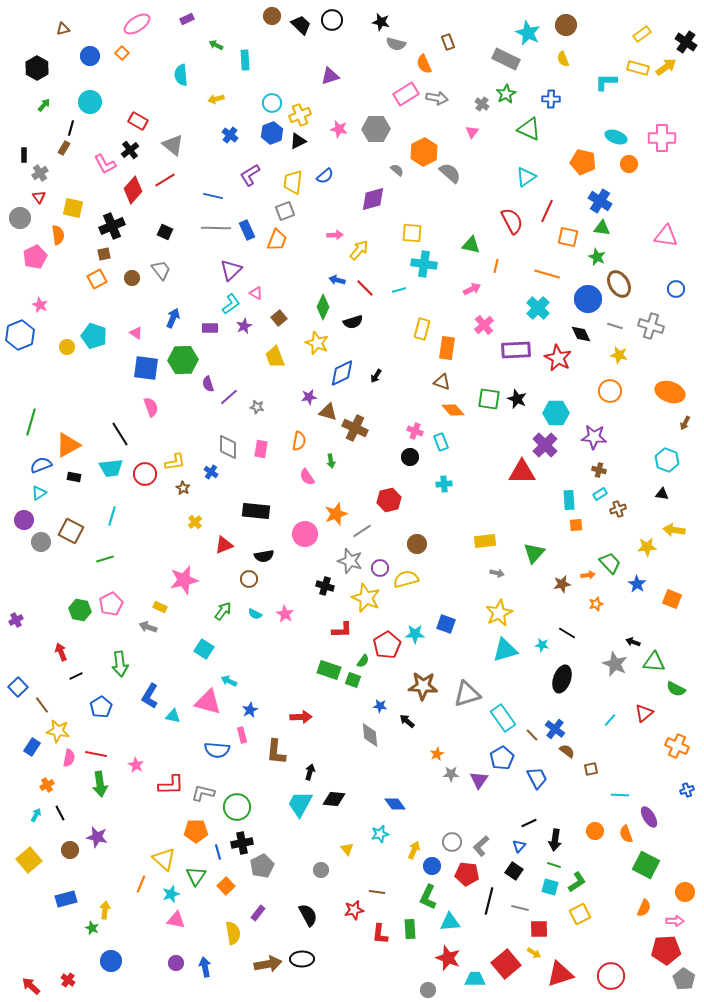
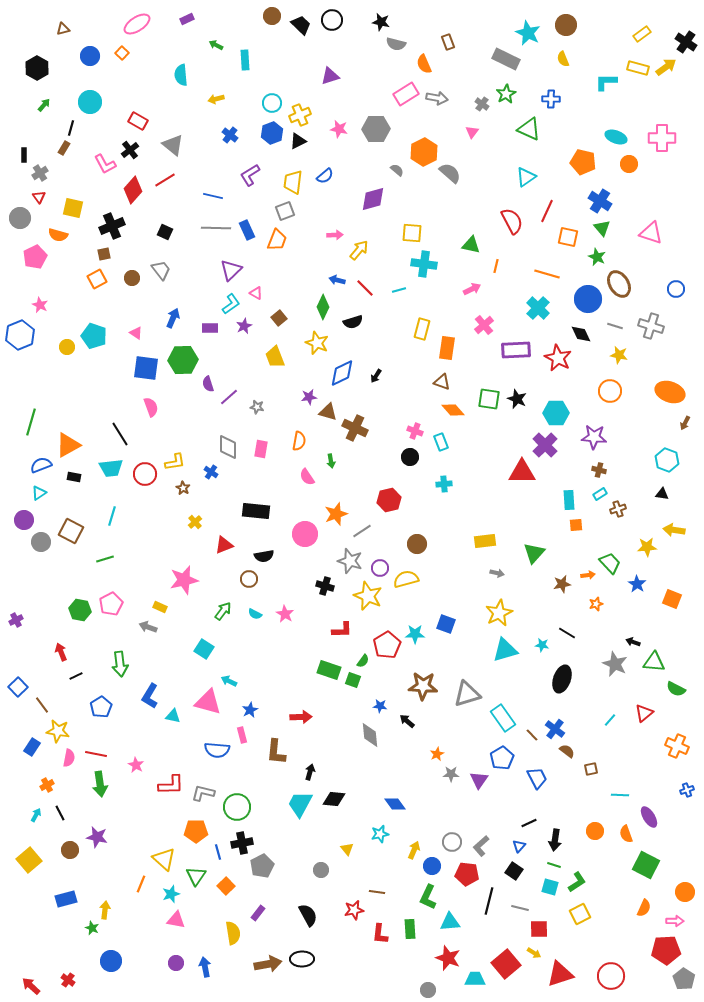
green triangle at (602, 228): rotated 42 degrees clockwise
orange semicircle at (58, 235): rotated 114 degrees clockwise
pink triangle at (666, 236): moved 15 px left, 3 px up; rotated 10 degrees clockwise
yellow star at (366, 598): moved 2 px right, 2 px up
